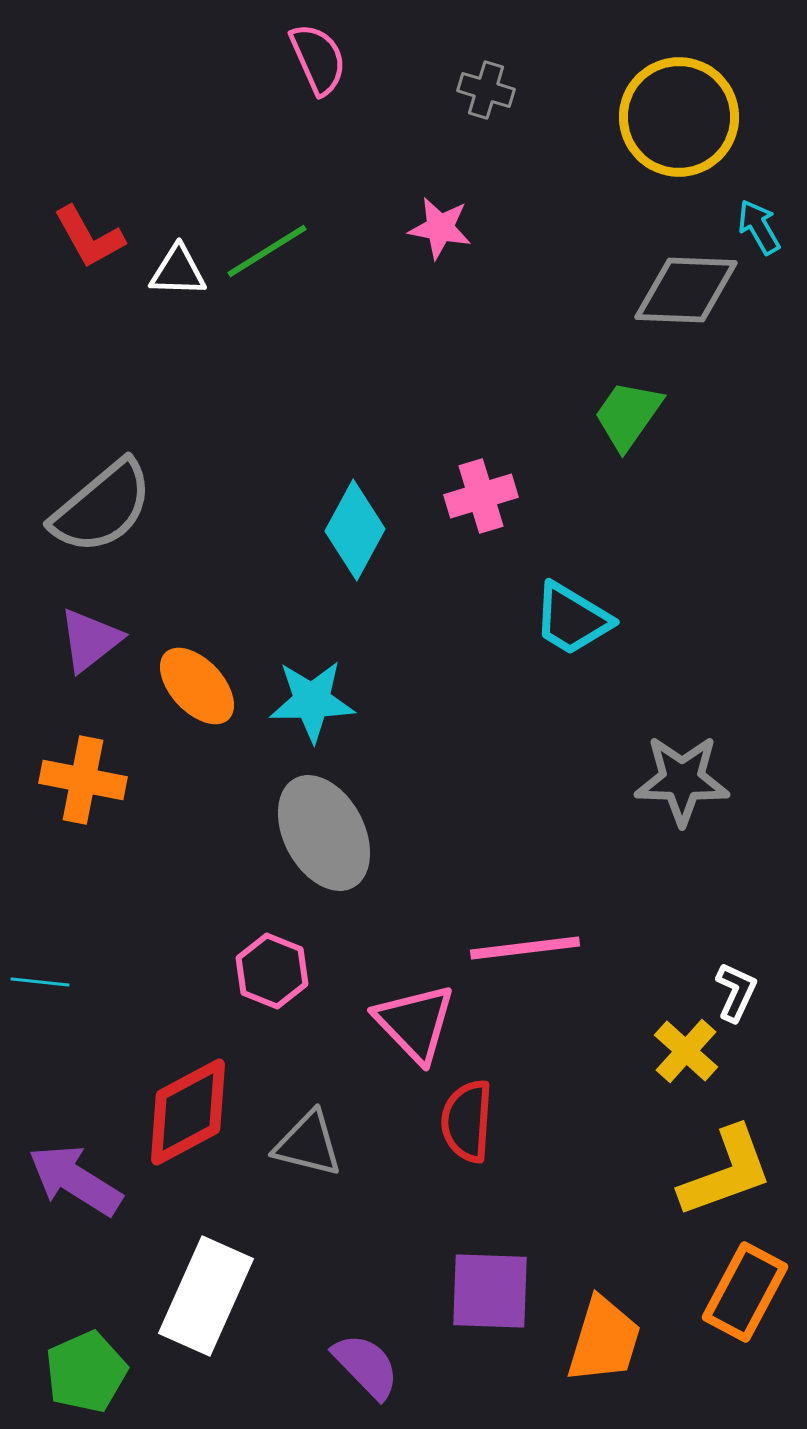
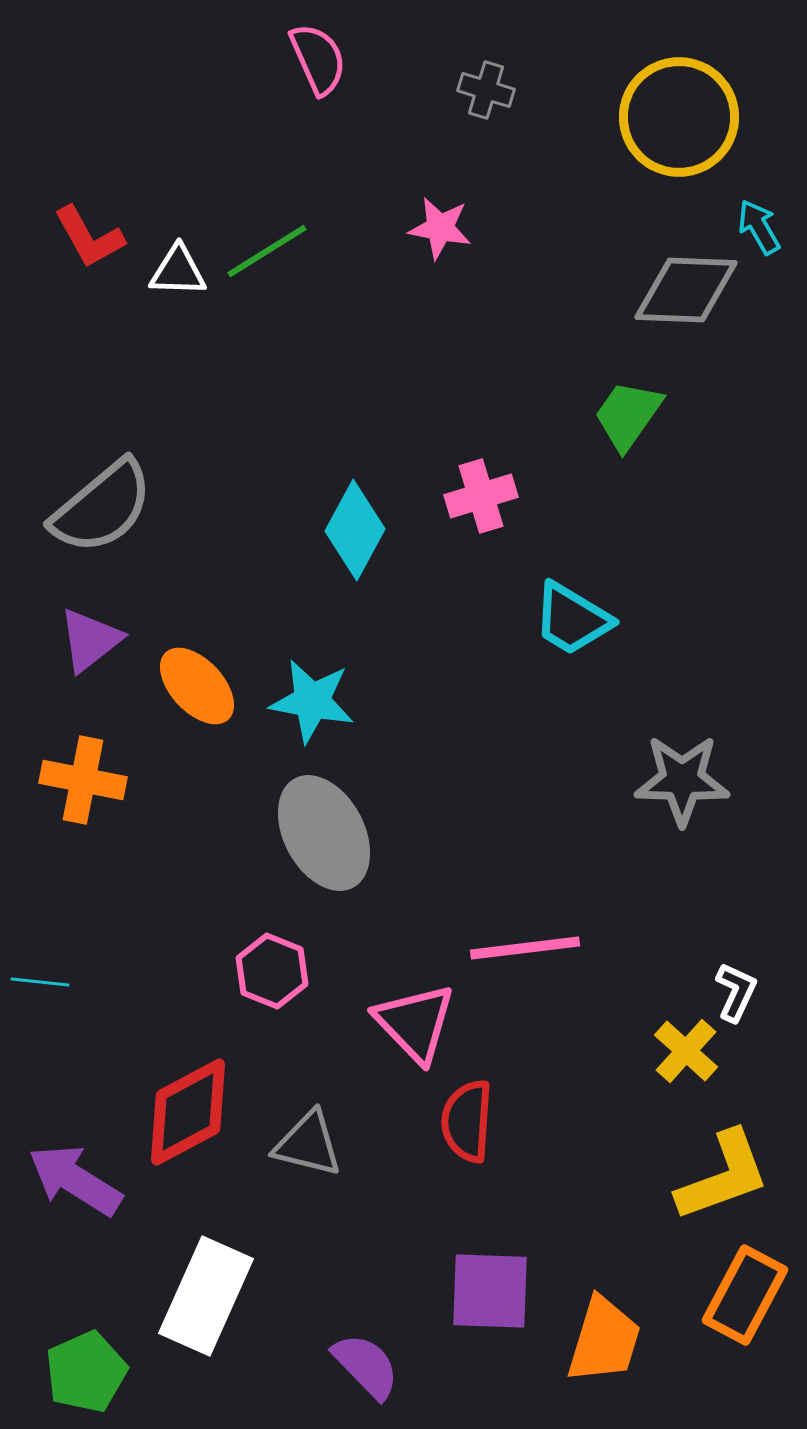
cyan star: rotated 12 degrees clockwise
yellow L-shape: moved 3 px left, 4 px down
orange rectangle: moved 3 px down
